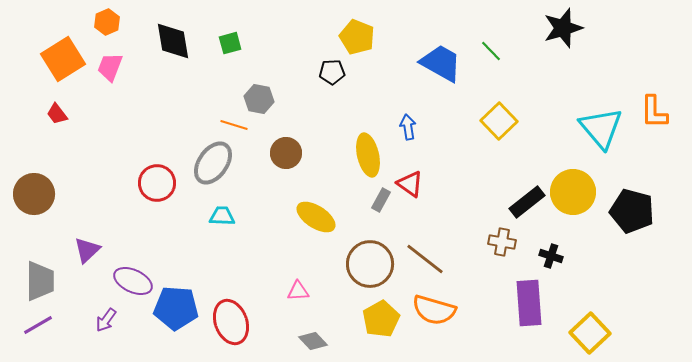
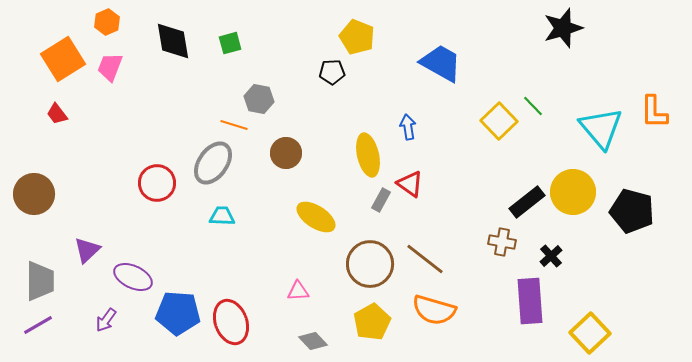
green line at (491, 51): moved 42 px right, 55 px down
black cross at (551, 256): rotated 30 degrees clockwise
purple ellipse at (133, 281): moved 4 px up
purple rectangle at (529, 303): moved 1 px right, 2 px up
blue pentagon at (176, 308): moved 2 px right, 5 px down
yellow pentagon at (381, 319): moved 9 px left, 3 px down
